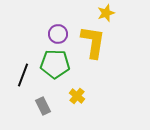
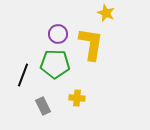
yellow star: rotated 30 degrees counterclockwise
yellow L-shape: moved 2 px left, 2 px down
yellow cross: moved 2 px down; rotated 35 degrees counterclockwise
